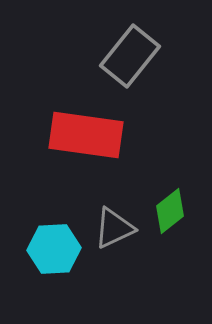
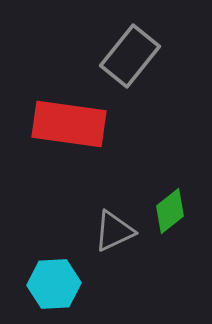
red rectangle: moved 17 px left, 11 px up
gray triangle: moved 3 px down
cyan hexagon: moved 35 px down
